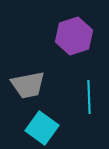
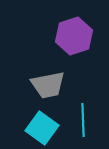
gray trapezoid: moved 20 px right
cyan line: moved 6 px left, 23 px down
